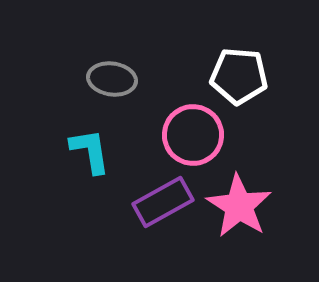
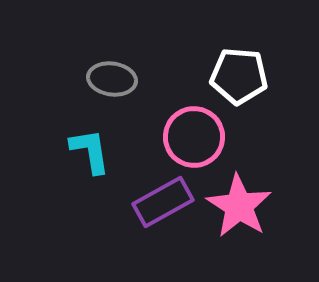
pink circle: moved 1 px right, 2 px down
